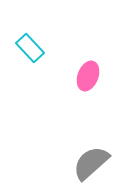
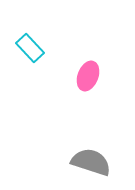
gray semicircle: moved 1 px up; rotated 60 degrees clockwise
